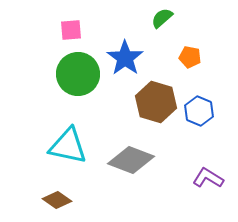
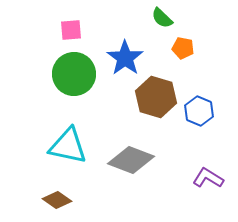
green semicircle: rotated 95 degrees counterclockwise
orange pentagon: moved 7 px left, 9 px up
green circle: moved 4 px left
brown hexagon: moved 5 px up
